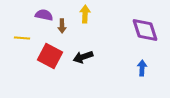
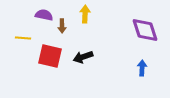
yellow line: moved 1 px right
red square: rotated 15 degrees counterclockwise
